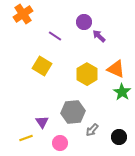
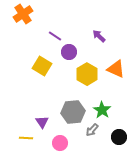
purple circle: moved 15 px left, 30 px down
green star: moved 20 px left, 18 px down
yellow line: rotated 24 degrees clockwise
